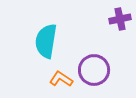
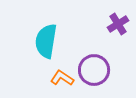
purple cross: moved 2 px left, 5 px down; rotated 20 degrees counterclockwise
orange L-shape: moved 1 px right, 1 px up
